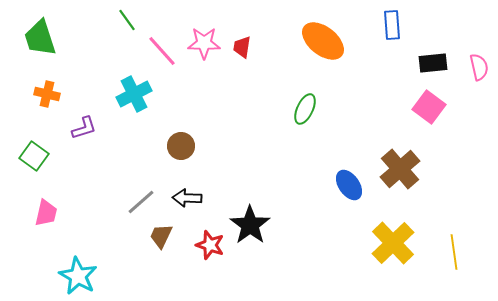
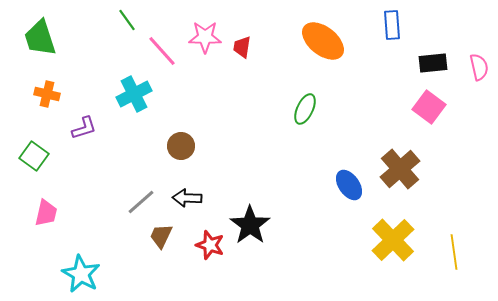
pink star: moved 1 px right, 6 px up
yellow cross: moved 3 px up
cyan star: moved 3 px right, 2 px up
